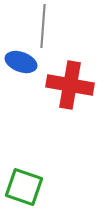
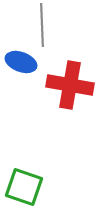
gray line: moved 1 px left, 1 px up; rotated 6 degrees counterclockwise
